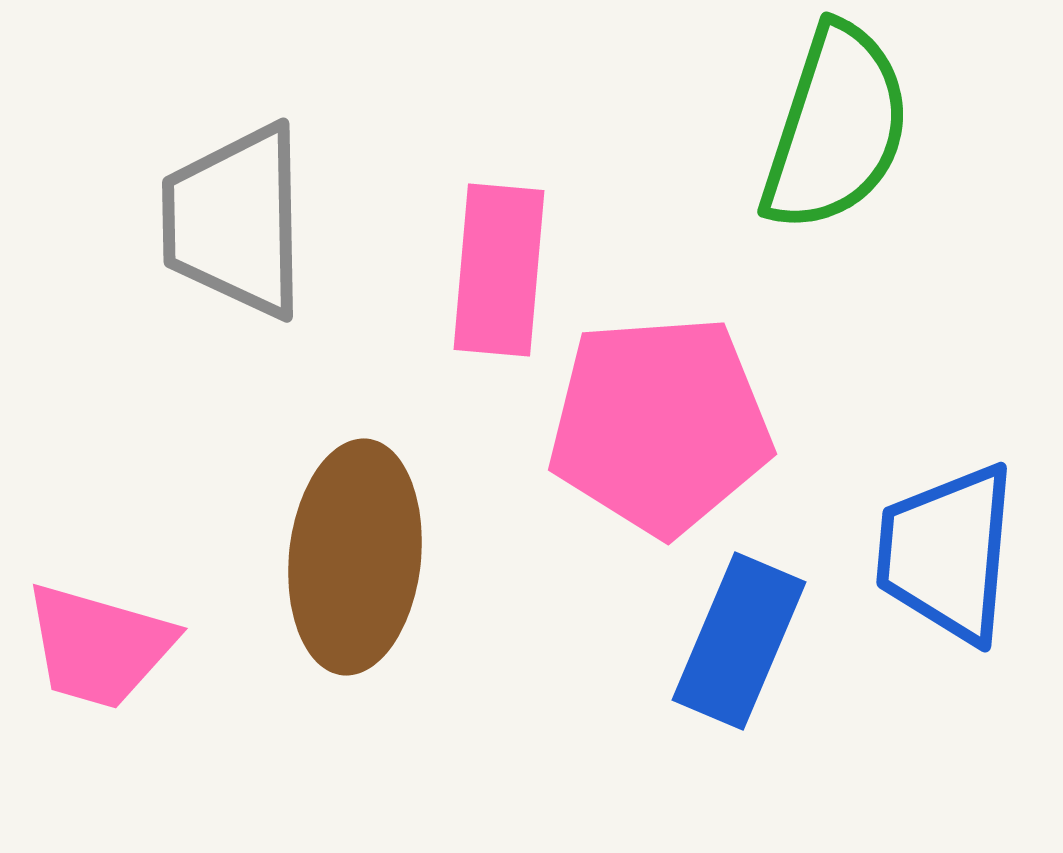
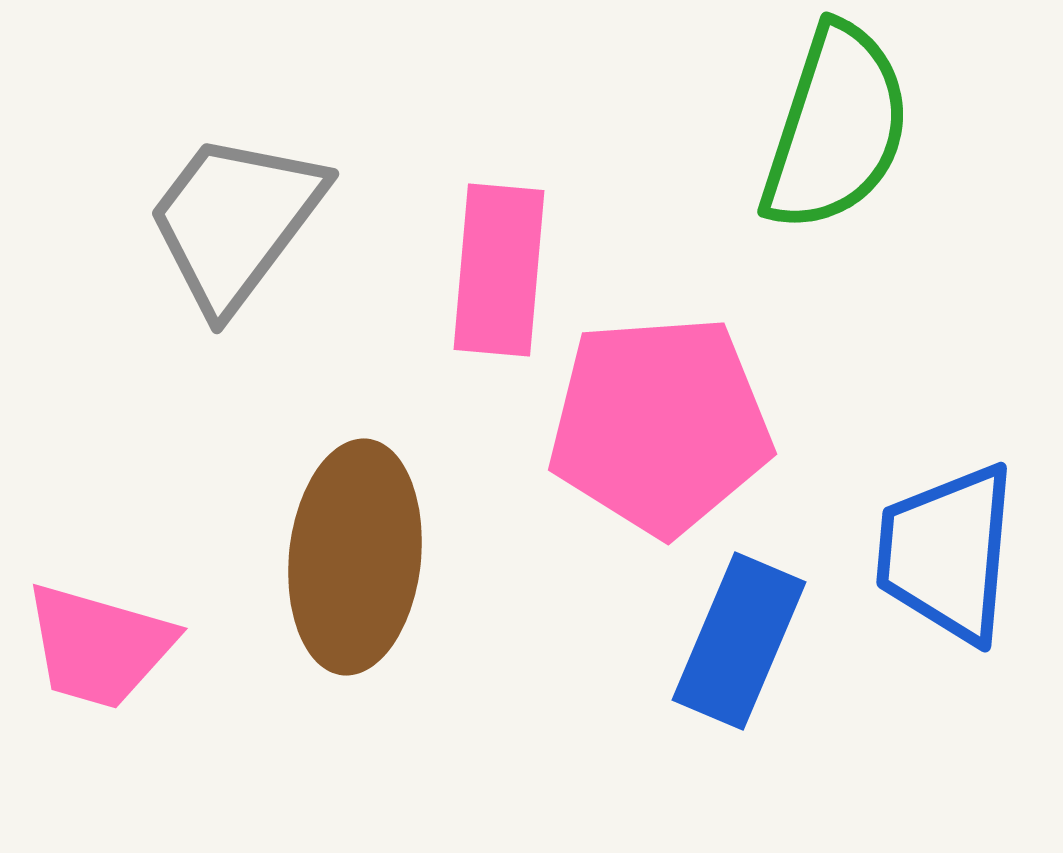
gray trapezoid: rotated 38 degrees clockwise
